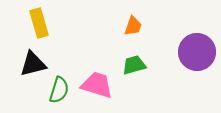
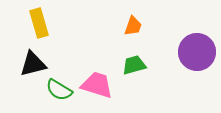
green semicircle: rotated 104 degrees clockwise
